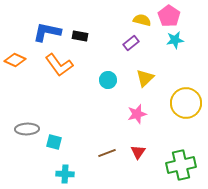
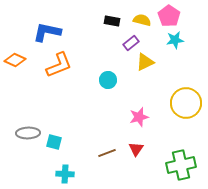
black rectangle: moved 32 px right, 15 px up
orange L-shape: rotated 76 degrees counterclockwise
yellow triangle: moved 16 px up; rotated 18 degrees clockwise
pink star: moved 2 px right, 3 px down
gray ellipse: moved 1 px right, 4 px down
red triangle: moved 2 px left, 3 px up
